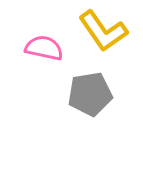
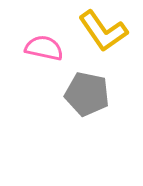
gray pentagon: moved 3 px left; rotated 21 degrees clockwise
